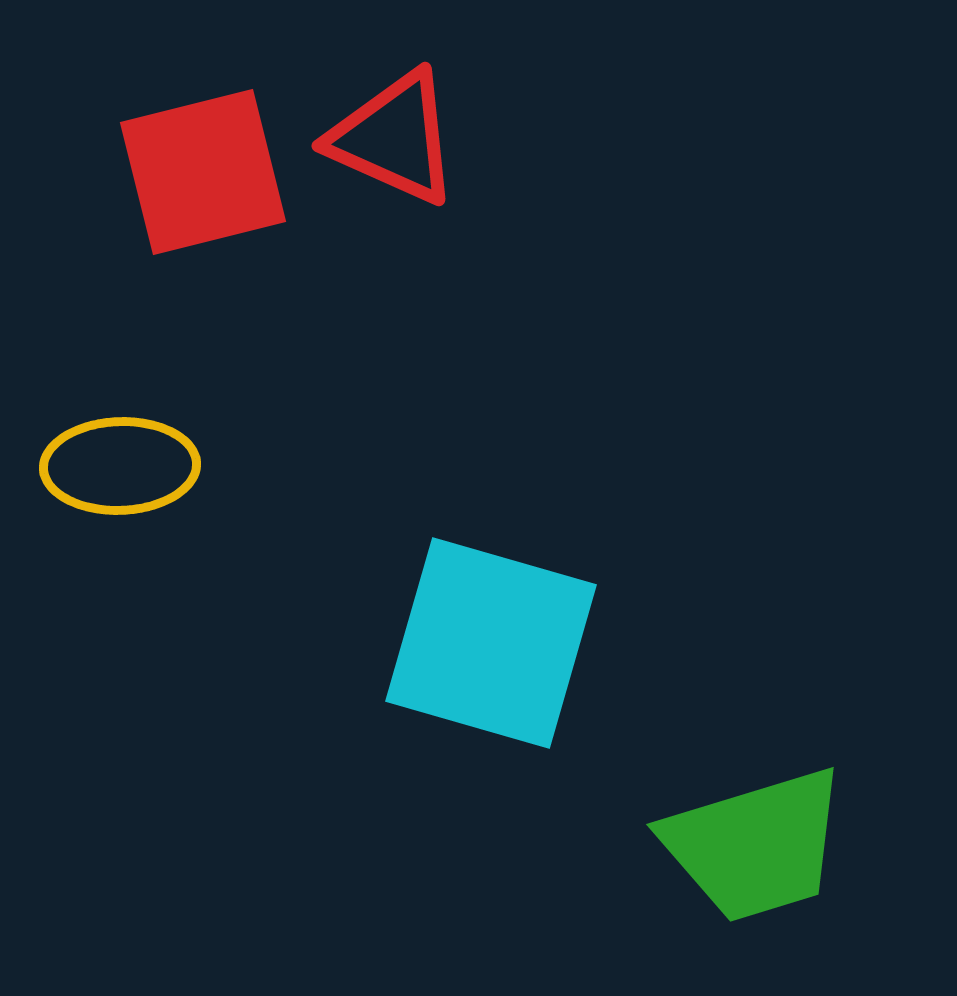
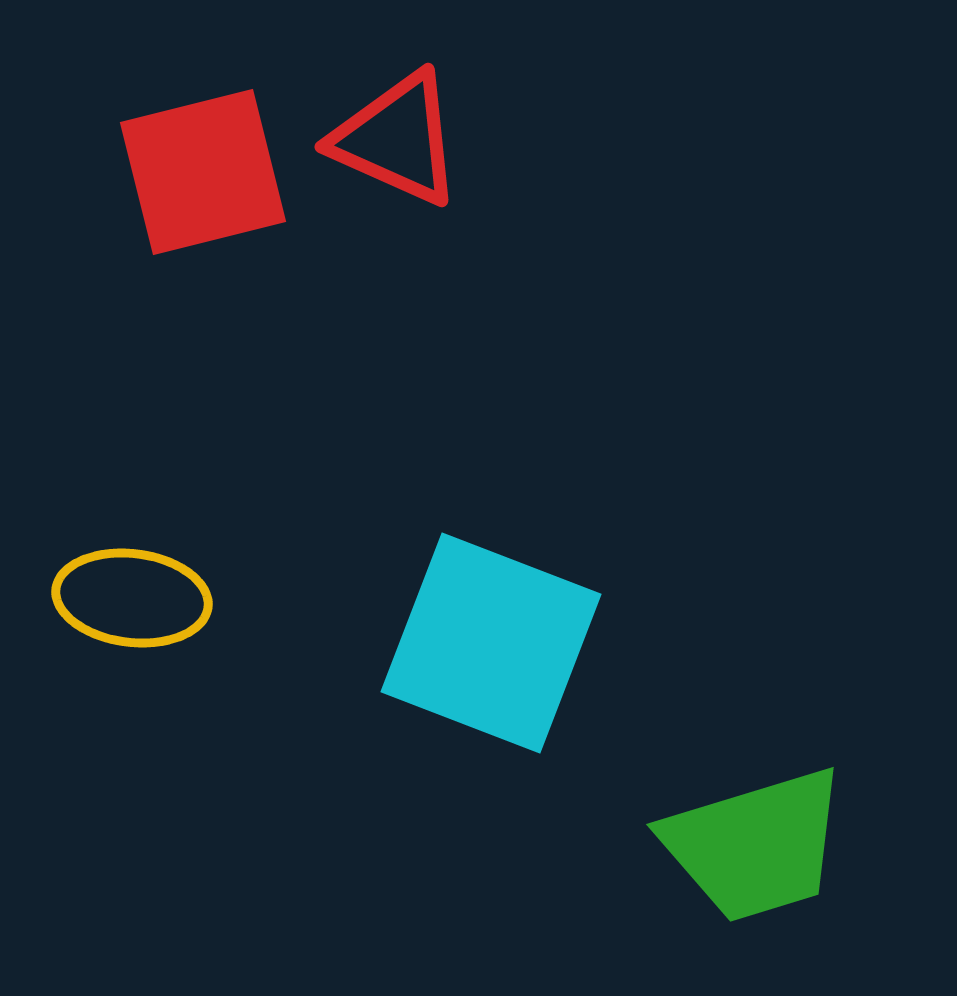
red triangle: moved 3 px right, 1 px down
yellow ellipse: moved 12 px right, 132 px down; rotated 9 degrees clockwise
cyan square: rotated 5 degrees clockwise
